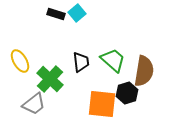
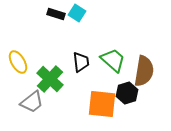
cyan square: rotated 18 degrees counterclockwise
yellow ellipse: moved 2 px left, 1 px down
gray trapezoid: moved 2 px left, 2 px up
